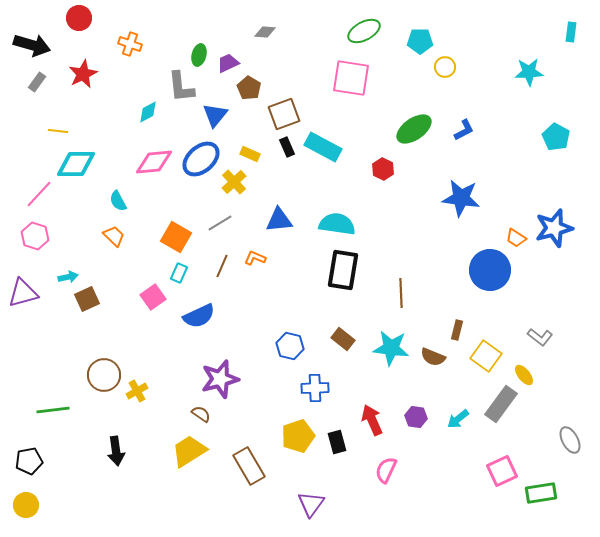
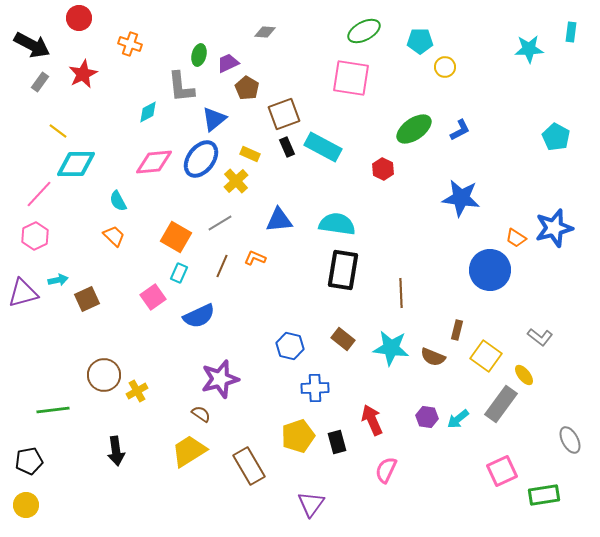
black arrow at (32, 45): rotated 12 degrees clockwise
cyan star at (529, 72): moved 23 px up
gray rectangle at (37, 82): moved 3 px right
brown pentagon at (249, 88): moved 2 px left
blue triangle at (215, 115): moved 1 px left, 4 px down; rotated 12 degrees clockwise
blue L-shape at (464, 130): moved 4 px left
yellow line at (58, 131): rotated 30 degrees clockwise
blue ellipse at (201, 159): rotated 12 degrees counterclockwise
yellow cross at (234, 182): moved 2 px right, 1 px up
pink hexagon at (35, 236): rotated 16 degrees clockwise
cyan arrow at (68, 277): moved 10 px left, 3 px down
purple hexagon at (416, 417): moved 11 px right
green rectangle at (541, 493): moved 3 px right, 2 px down
